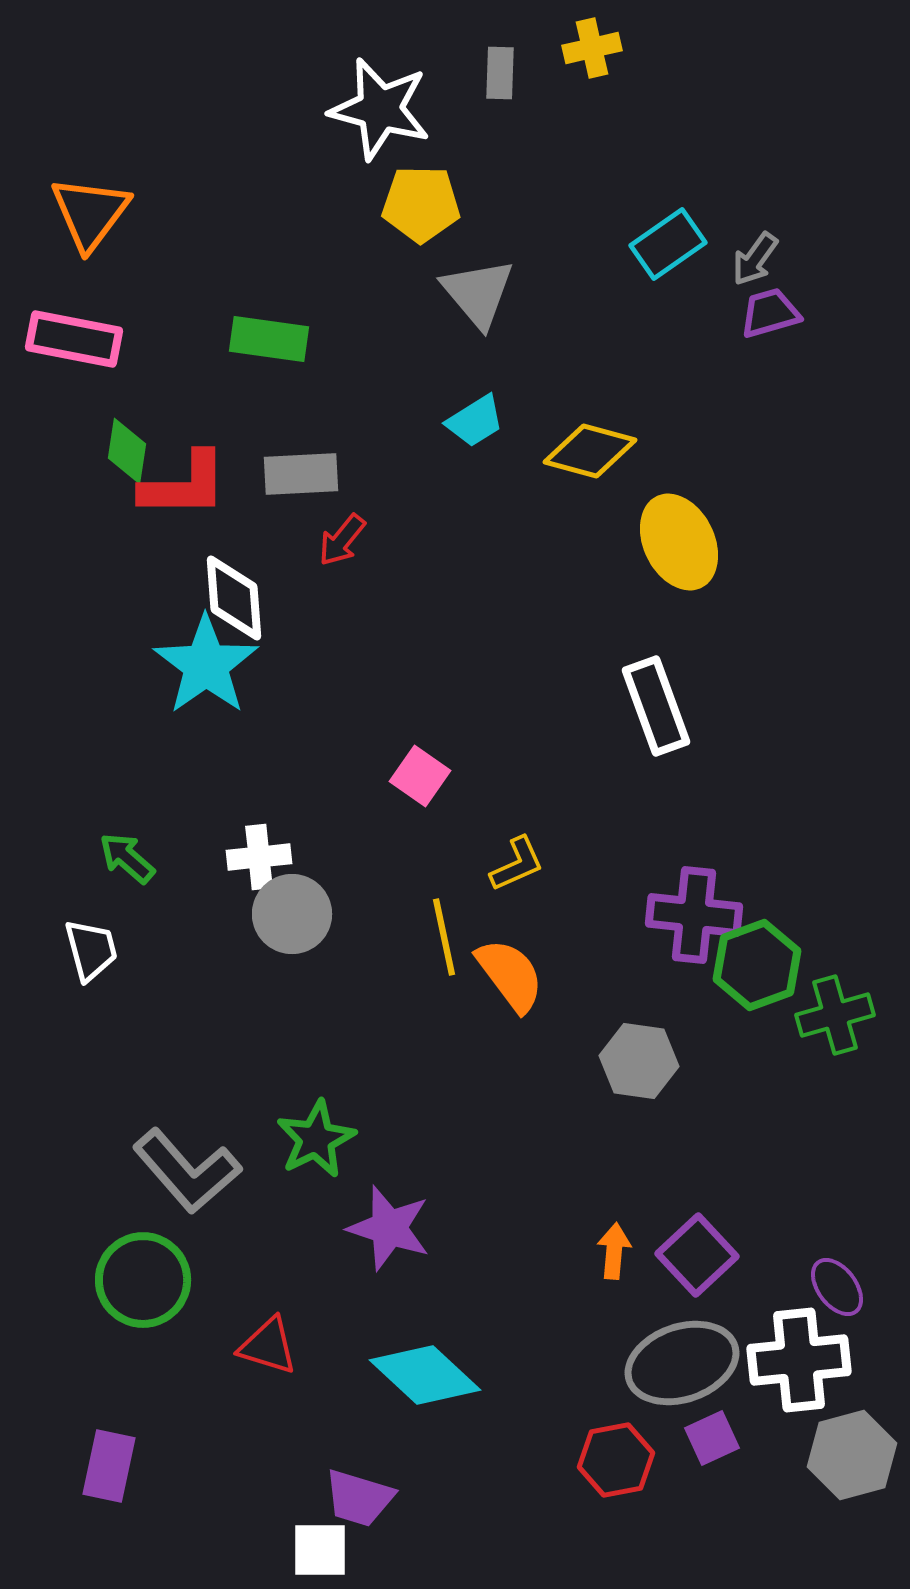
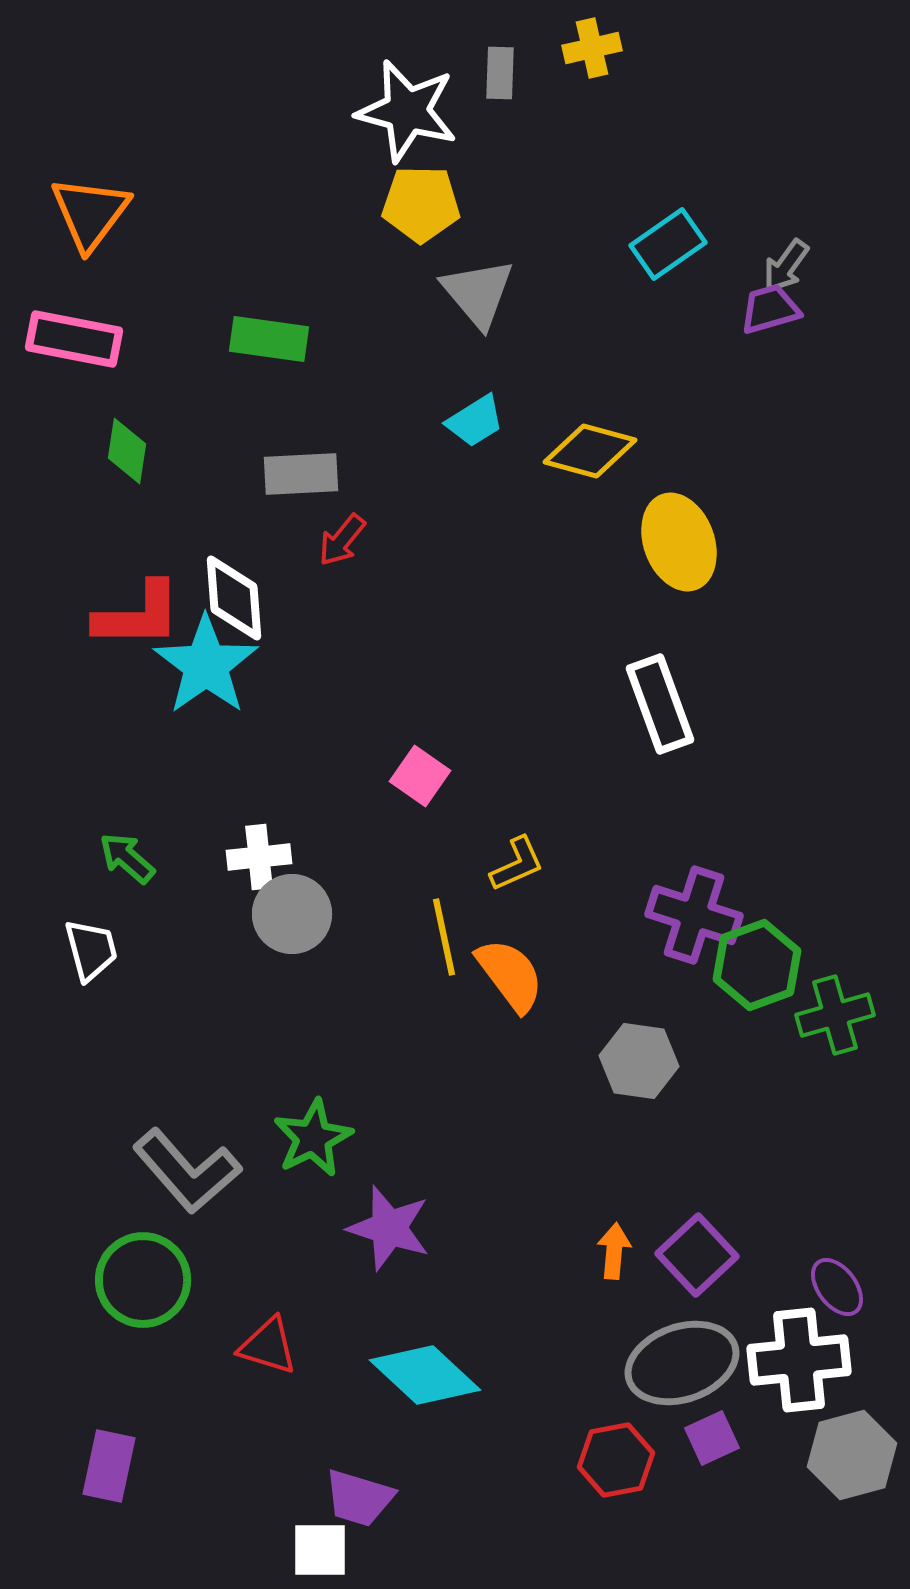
white star at (380, 109): moved 27 px right, 2 px down
gray arrow at (755, 259): moved 31 px right, 7 px down
purple trapezoid at (770, 313): moved 4 px up
red L-shape at (184, 485): moved 46 px left, 130 px down
yellow ellipse at (679, 542): rotated 6 degrees clockwise
white rectangle at (656, 706): moved 4 px right, 2 px up
purple cross at (694, 915): rotated 12 degrees clockwise
green star at (316, 1139): moved 3 px left, 1 px up
